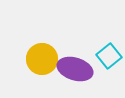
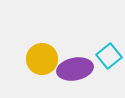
purple ellipse: rotated 28 degrees counterclockwise
